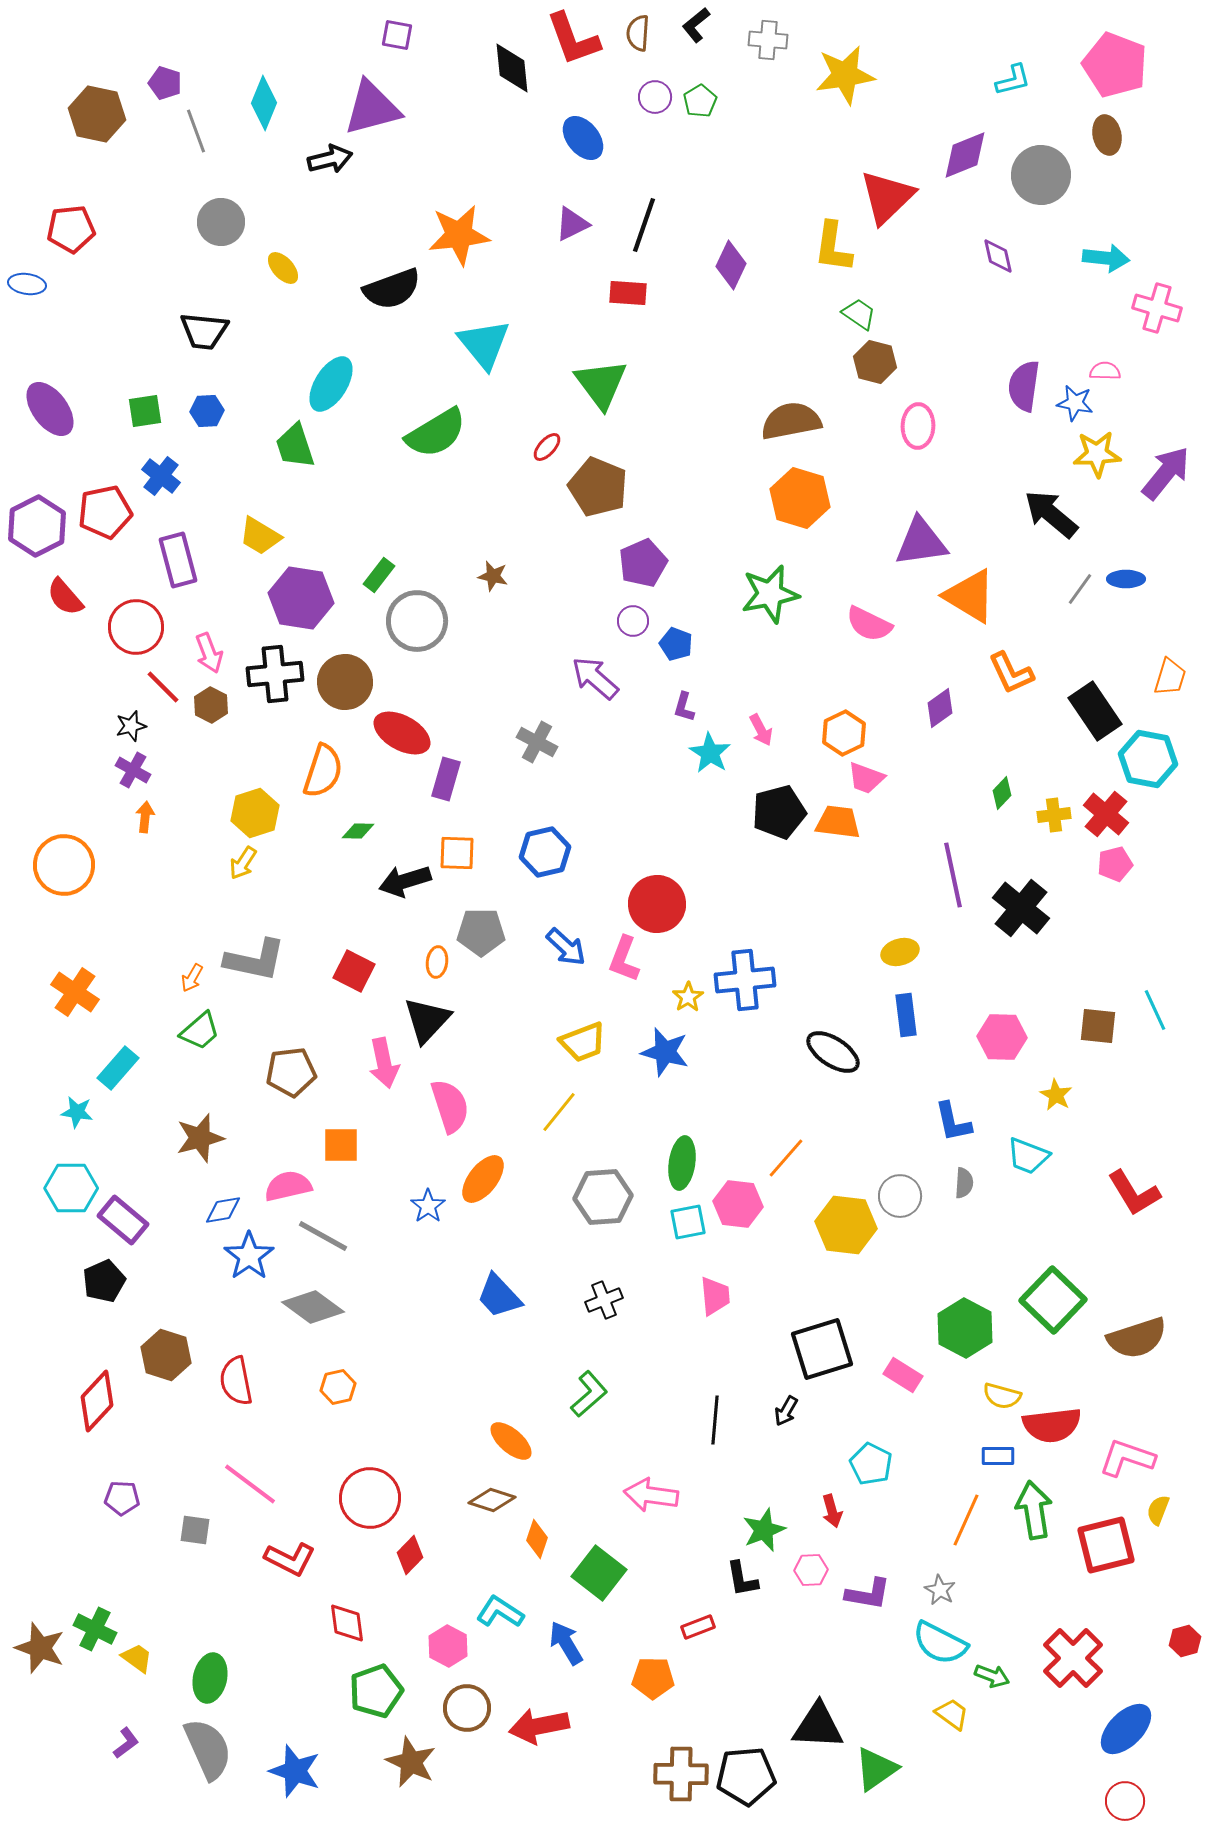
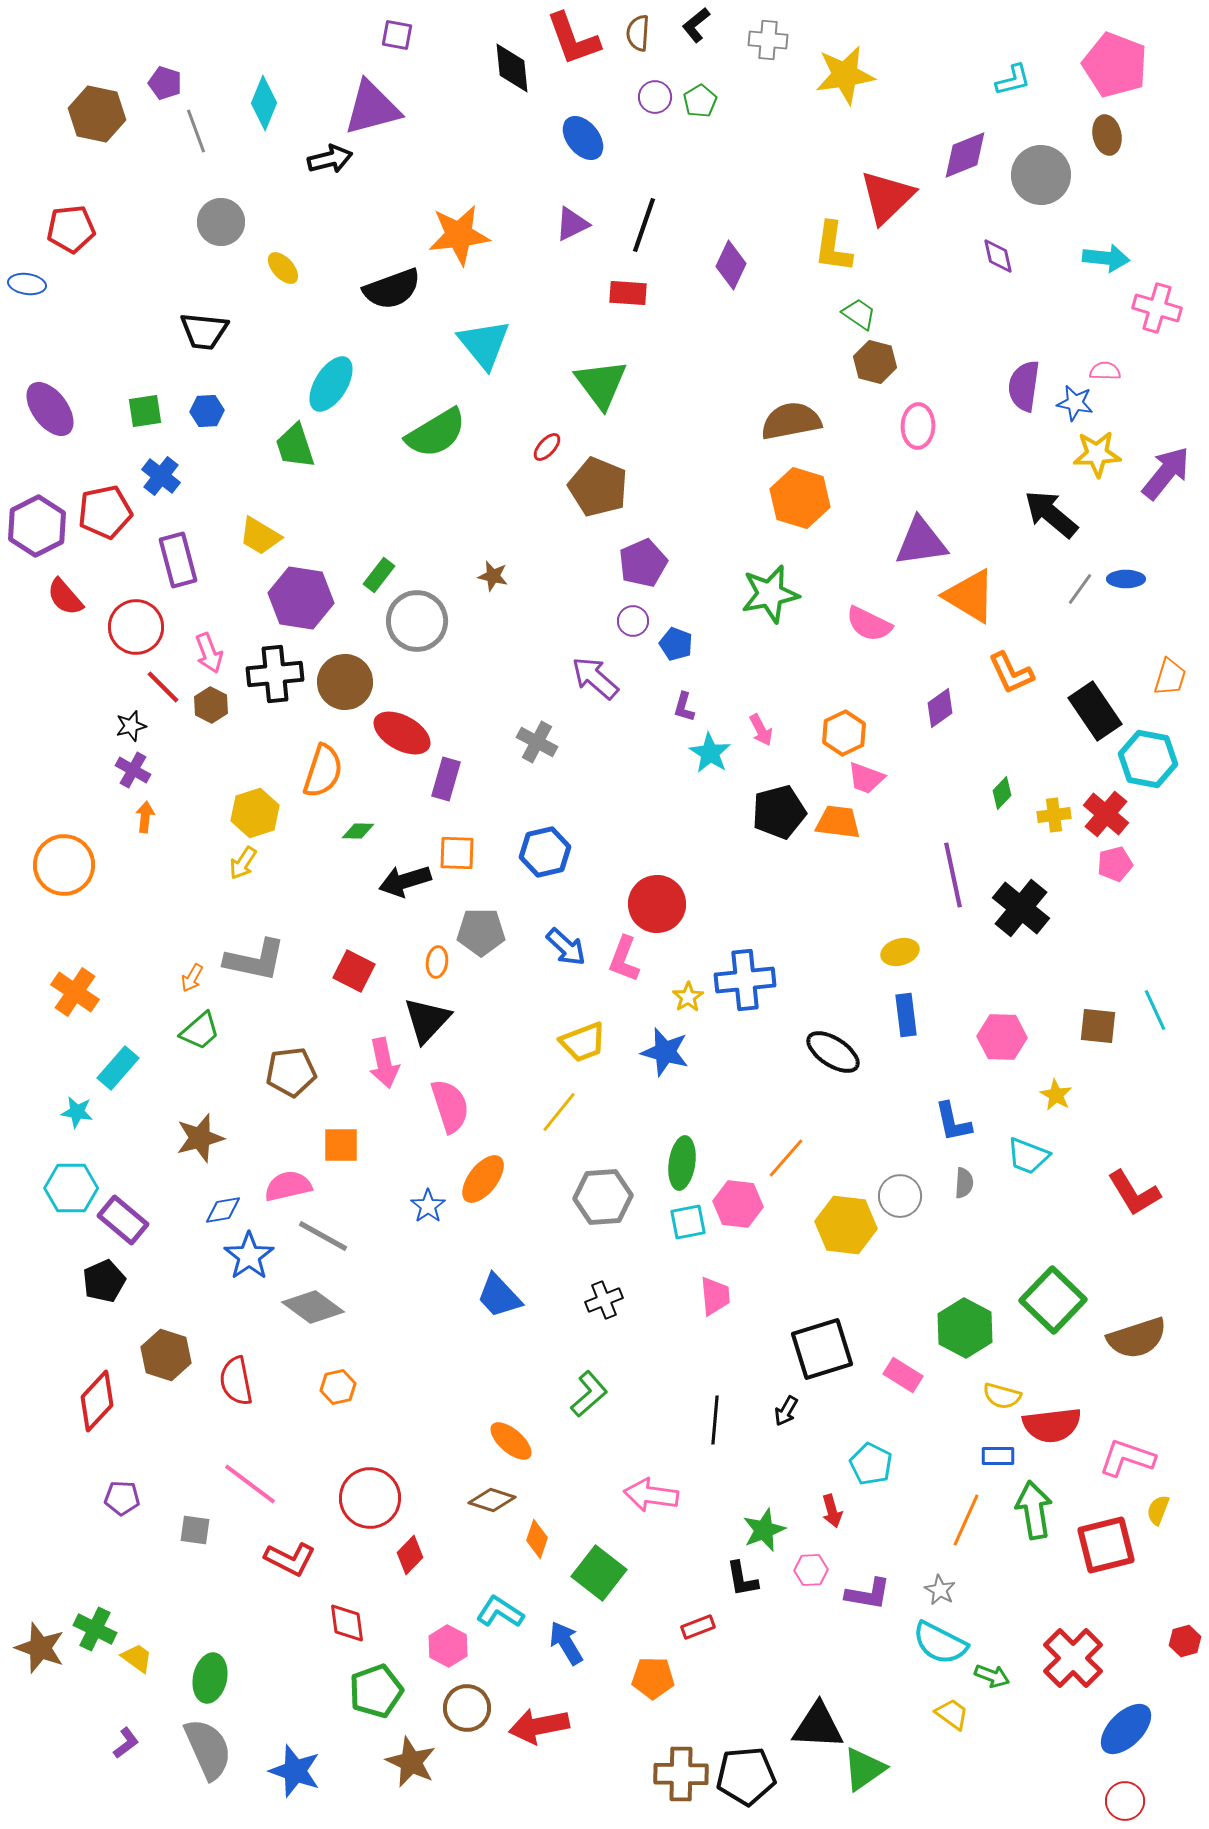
green triangle at (876, 1769): moved 12 px left
